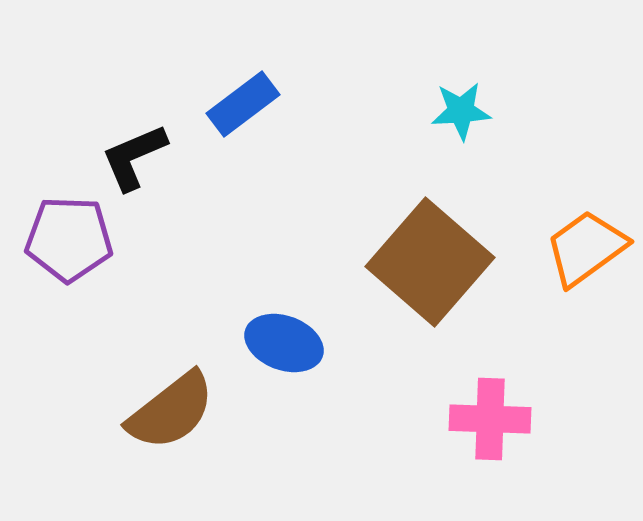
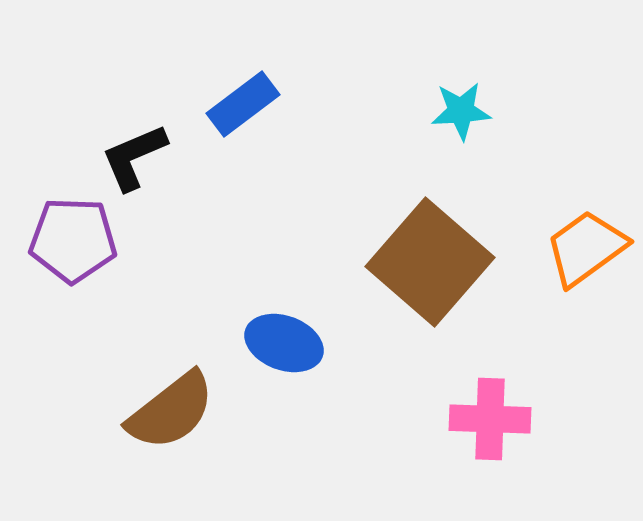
purple pentagon: moved 4 px right, 1 px down
